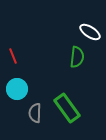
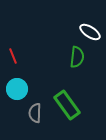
green rectangle: moved 3 px up
